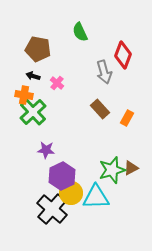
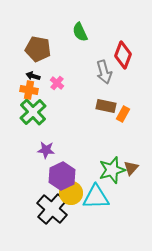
orange cross: moved 5 px right, 5 px up
brown rectangle: moved 6 px right, 3 px up; rotated 36 degrees counterclockwise
orange rectangle: moved 4 px left, 4 px up
brown triangle: rotated 21 degrees counterclockwise
